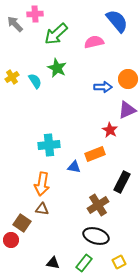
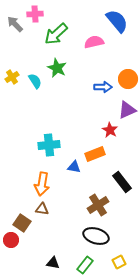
black rectangle: rotated 65 degrees counterclockwise
green rectangle: moved 1 px right, 2 px down
